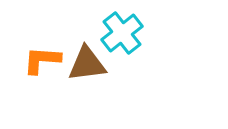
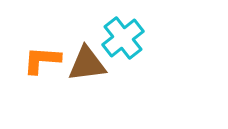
cyan cross: moved 1 px right, 5 px down
